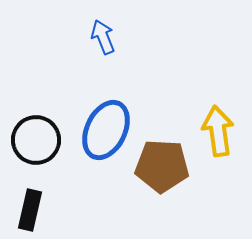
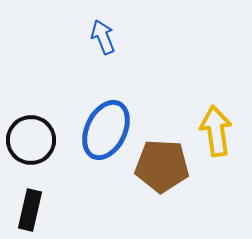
yellow arrow: moved 2 px left
black circle: moved 5 px left
